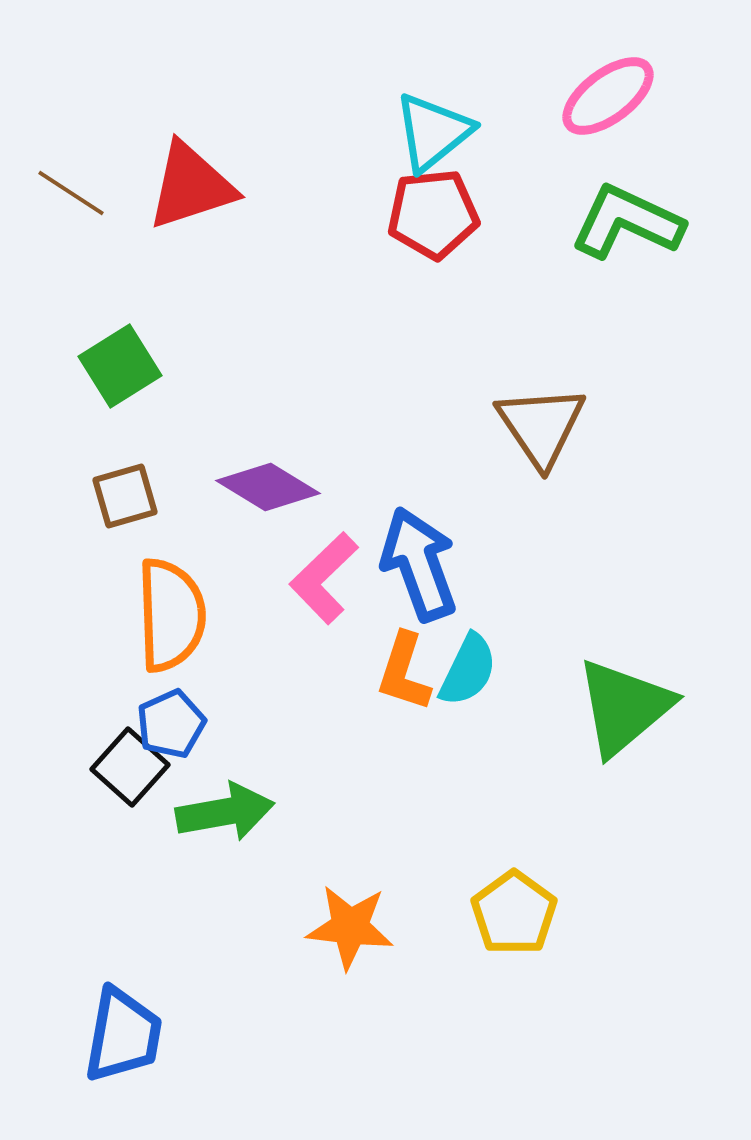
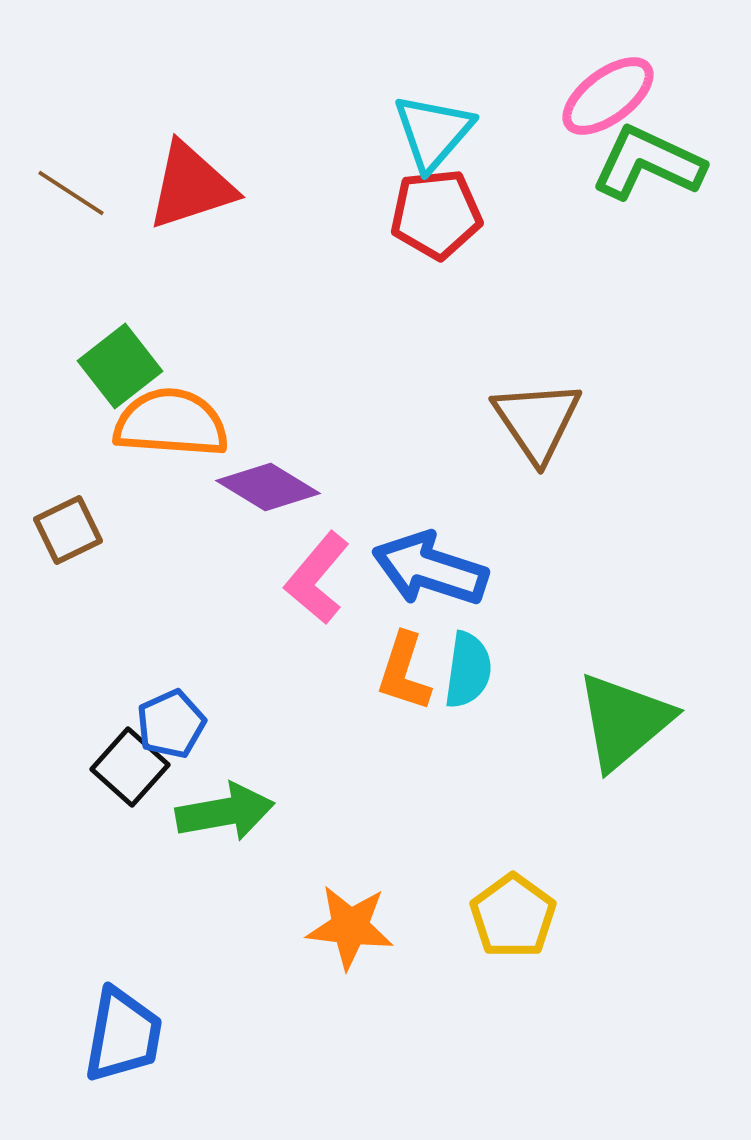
cyan triangle: rotated 10 degrees counterclockwise
red pentagon: moved 3 px right
green L-shape: moved 21 px right, 59 px up
green square: rotated 6 degrees counterclockwise
brown triangle: moved 4 px left, 5 px up
brown square: moved 57 px left, 34 px down; rotated 10 degrees counterclockwise
blue arrow: moved 11 px right, 5 px down; rotated 52 degrees counterclockwise
pink L-shape: moved 7 px left; rotated 6 degrees counterclockwise
orange semicircle: moved 192 px up; rotated 84 degrees counterclockwise
cyan semicircle: rotated 18 degrees counterclockwise
green triangle: moved 14 px down
yellow pentagon: moved 1 px left, 3 px down
